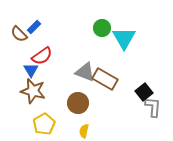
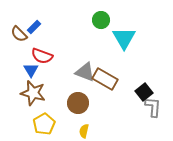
green circle: moved 1 px left, 8 px up
red semicircle: rotated 55 degrees clockwise
brown star: moved 2 px down
